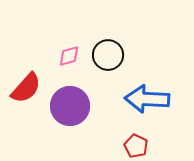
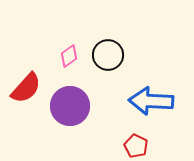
pink diamond: rotated 20 degrees counterclockwise
blue arrow: moved 4 px right, 2 px down
